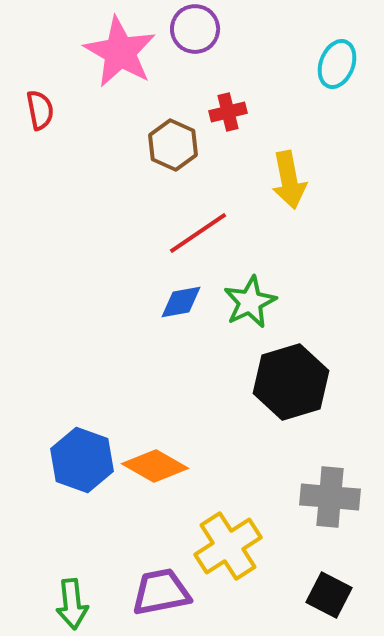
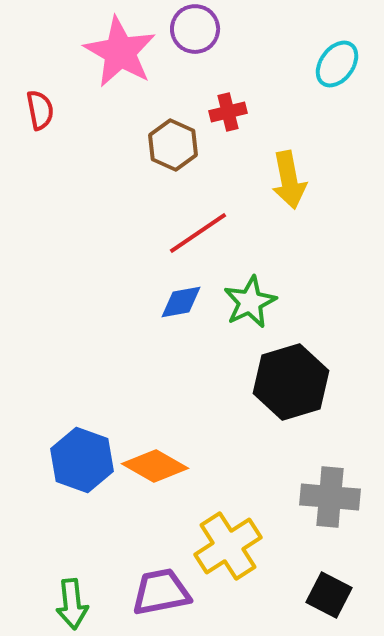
cyan ellipse: rotated 15 degrees clockwise
